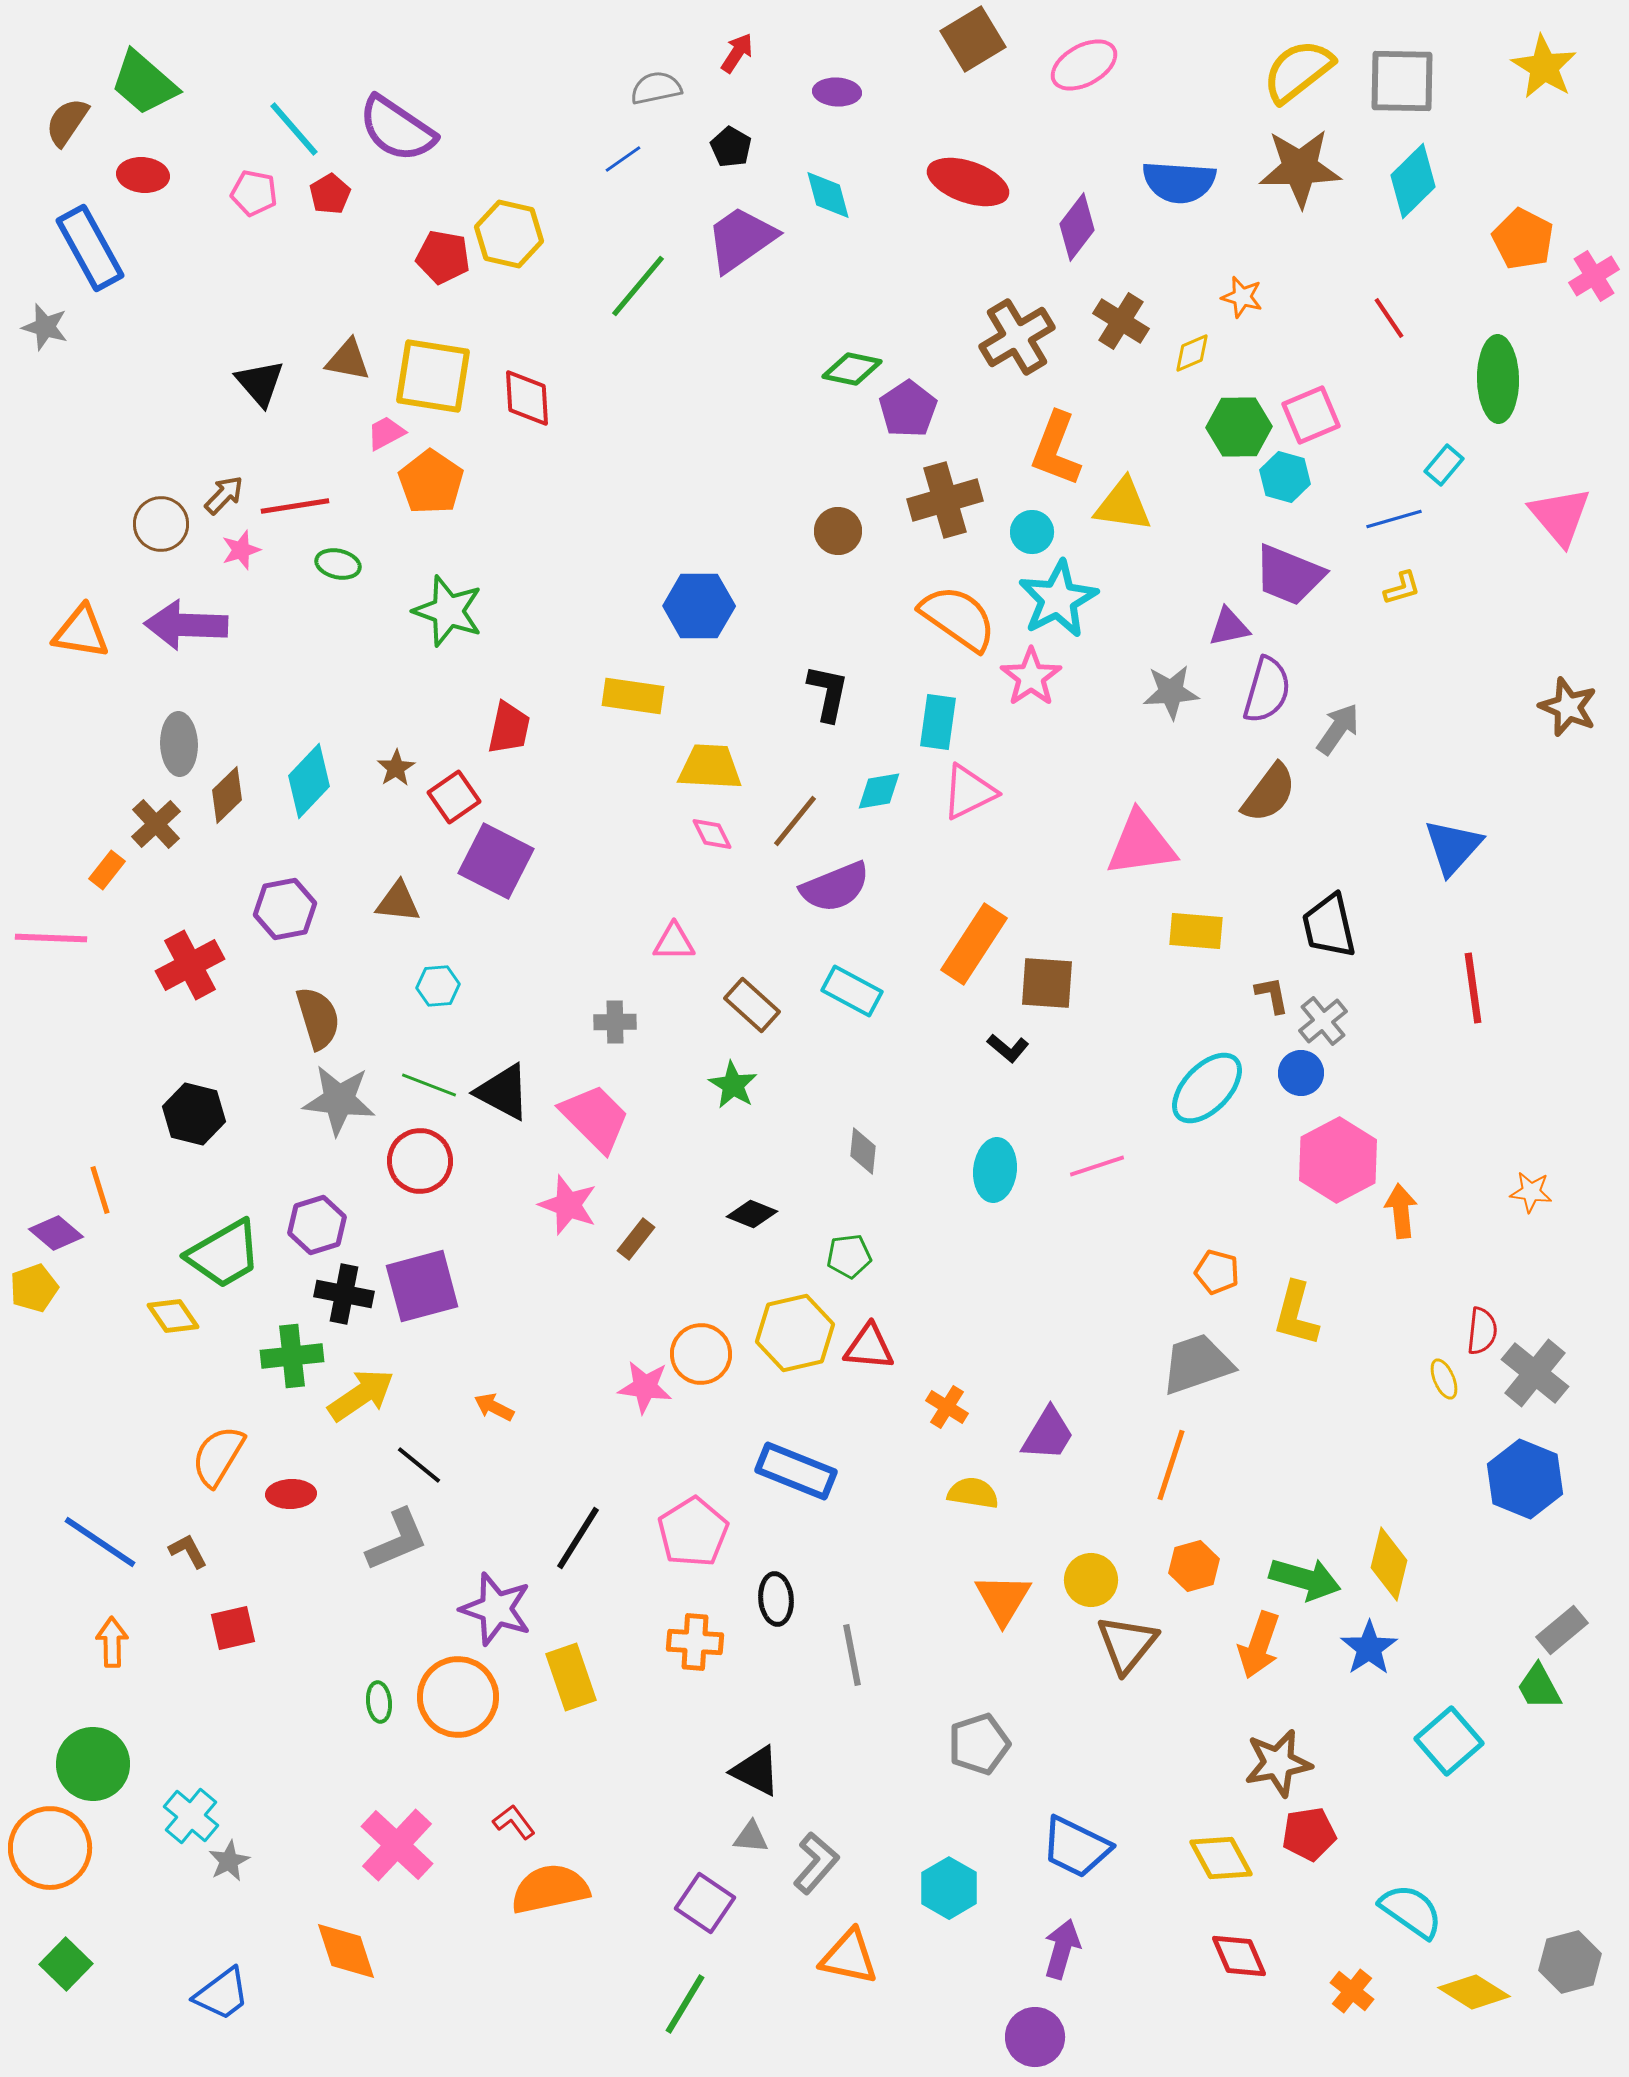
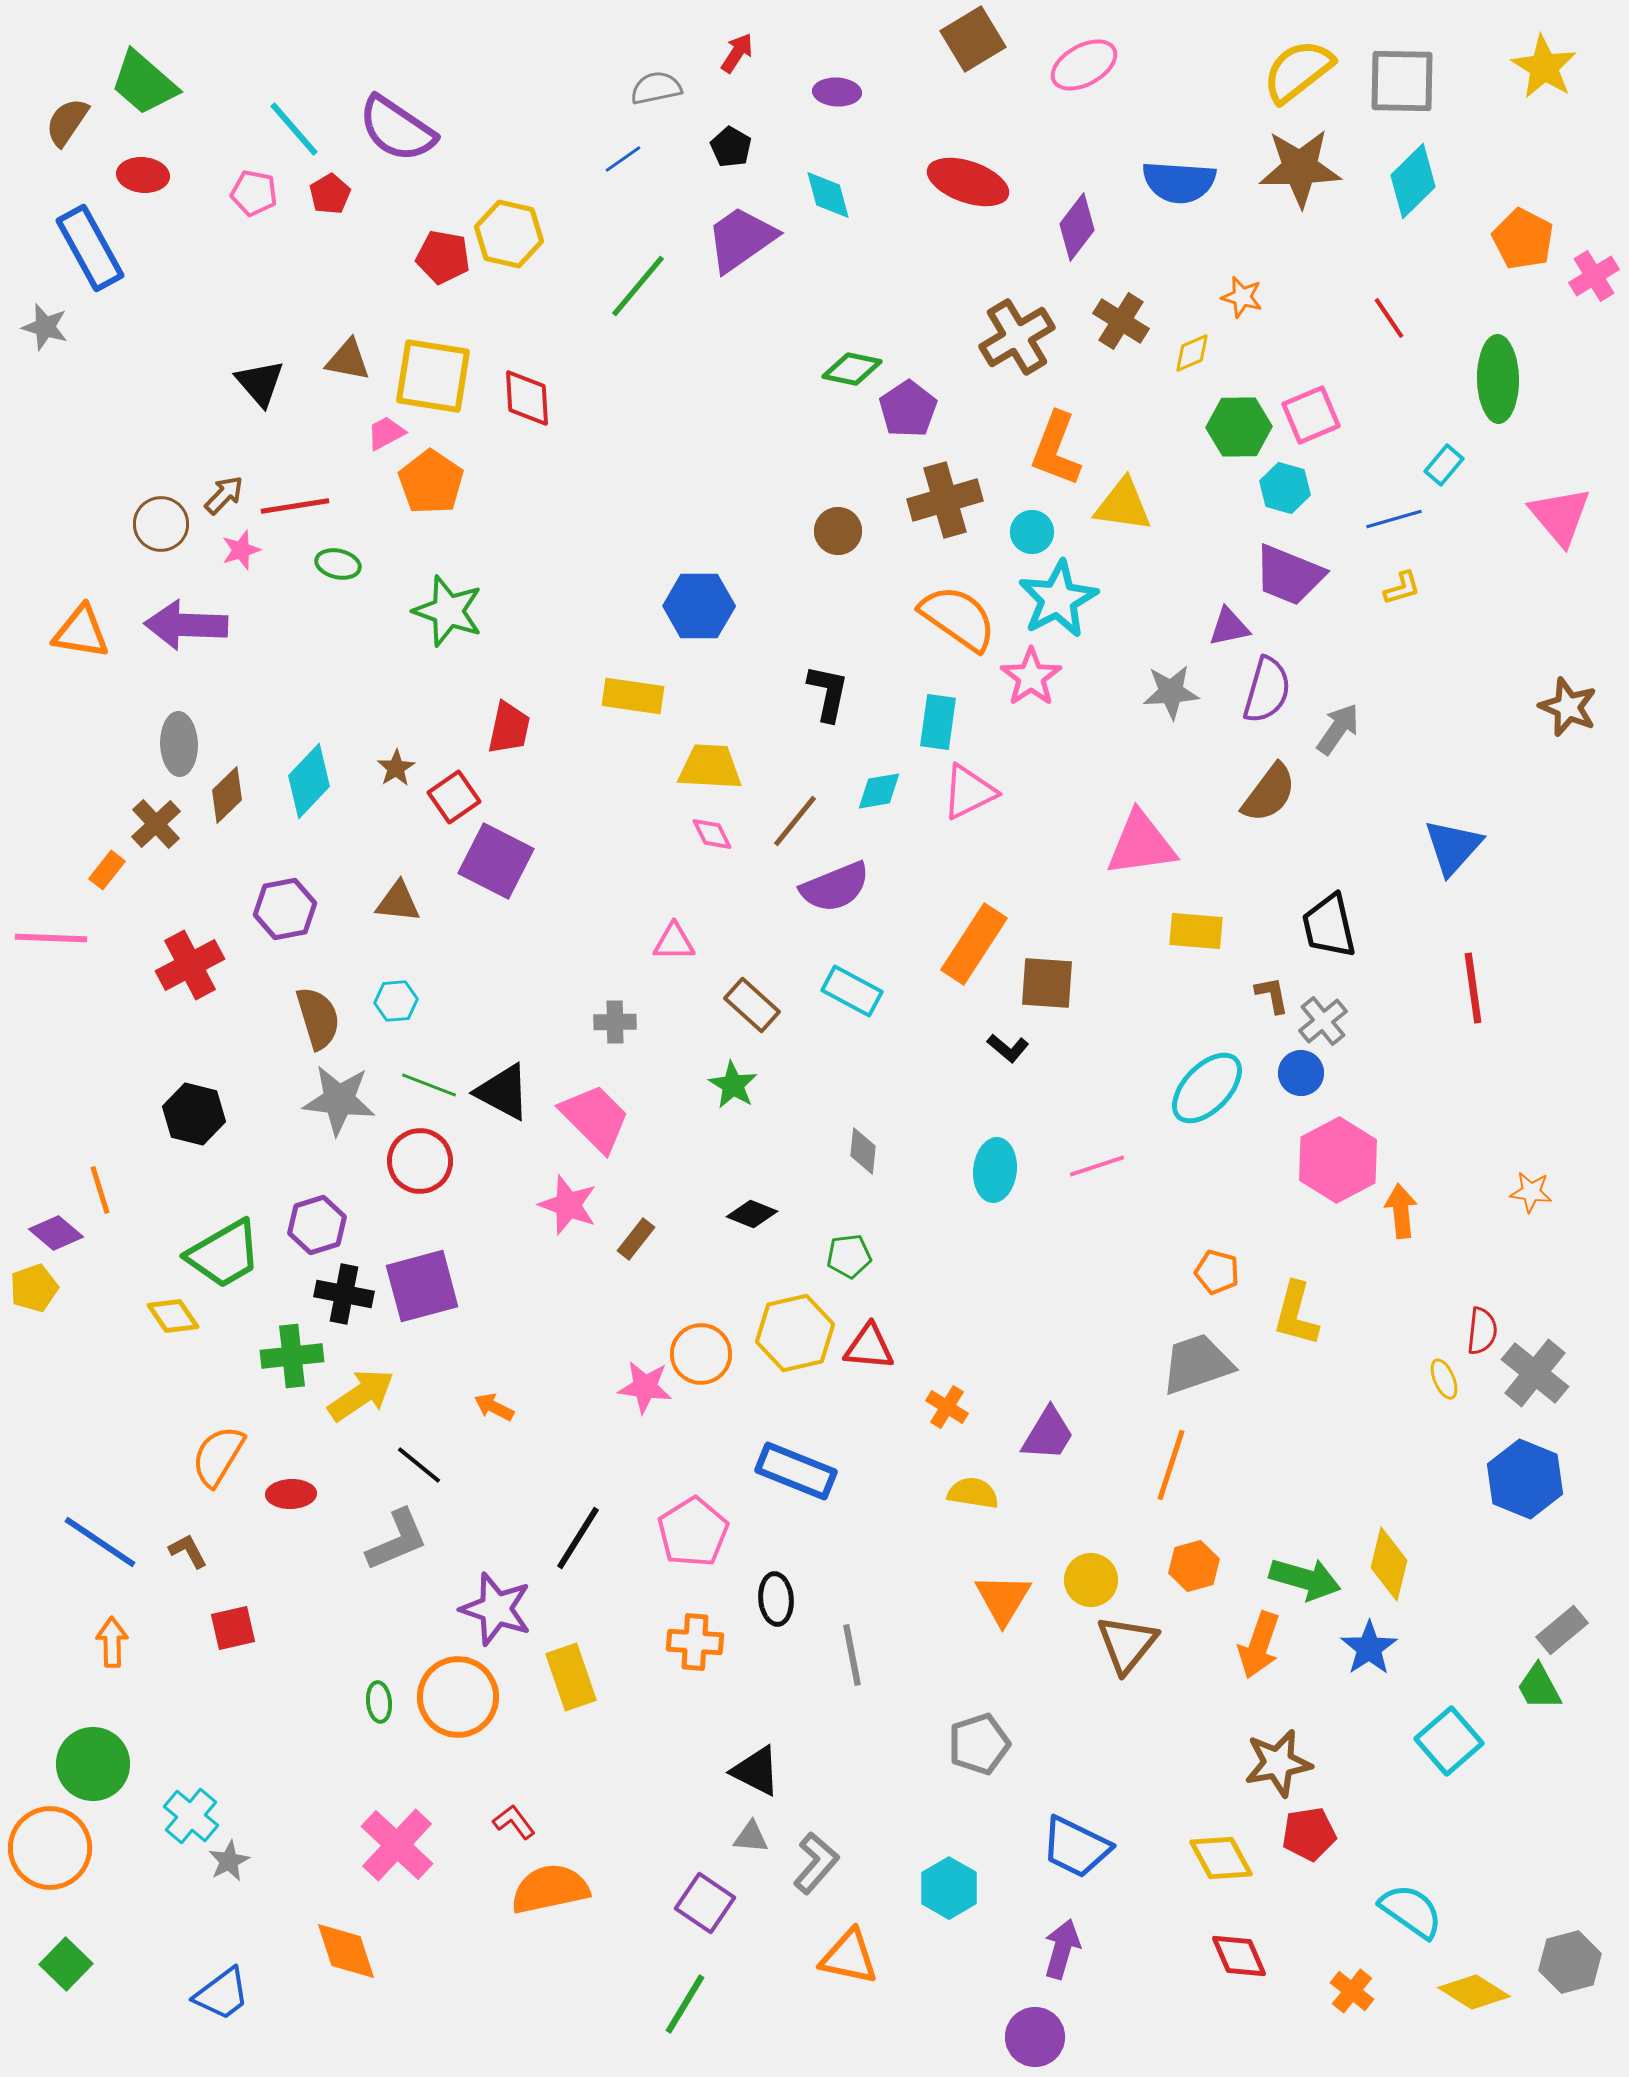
cyan hexagon at (1285, 477): moved 11 px down
cyan hexagon at (438, 986): moved 42 px left, 15 px down
